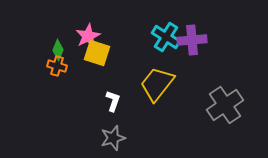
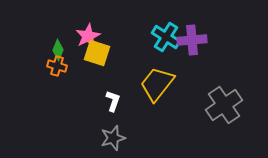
gray cross: moved 1 px left
